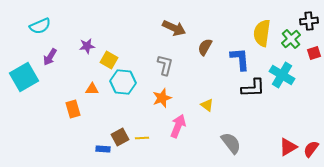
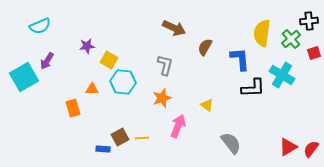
purple arrow: moved 3 px left, 4 px down
orange rectangle: moved 1 px up
